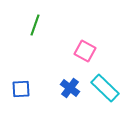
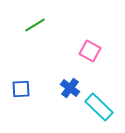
green line: rotated 40 degrees clockwise
pink square: moved 5 px right
cyan rectangle: moved 6 px left, 19 px down
